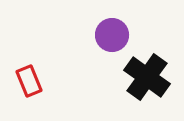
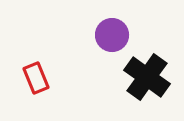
red rectangle: moved 7 px right, 3 px up
